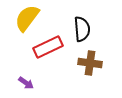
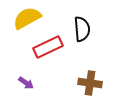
yellow semicircle: rotated 24 degrees clockwise
brown cross: moved 20 px down
